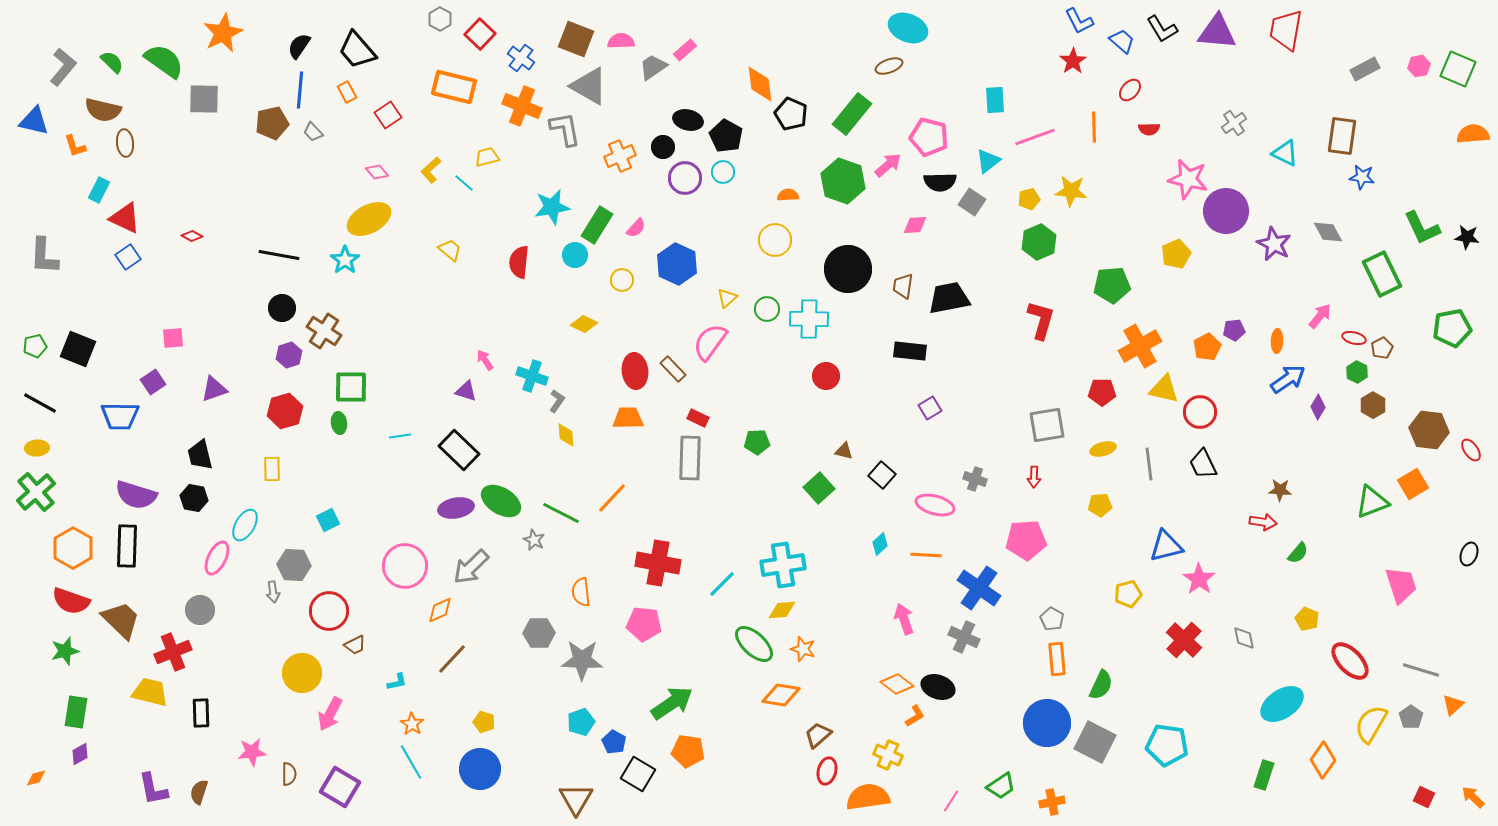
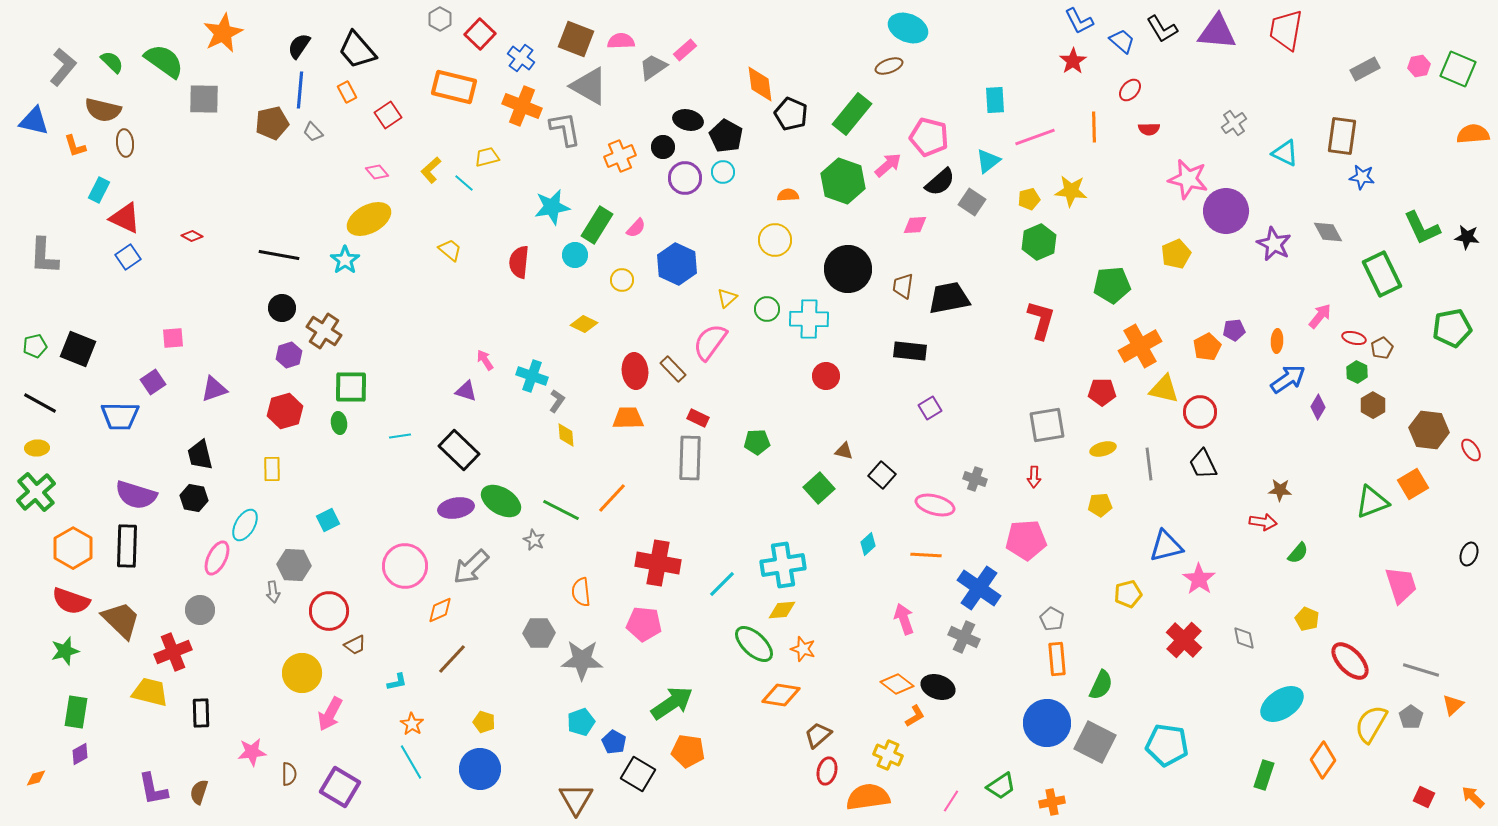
black semicircle at (940, 182): rotated 40 degrees counterclockwise
green line at (561, 513): moved 3 px up
cyan diamond at (880, 544): moved 12 px left
